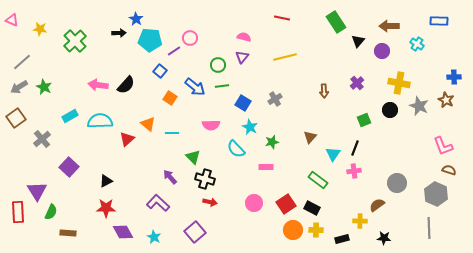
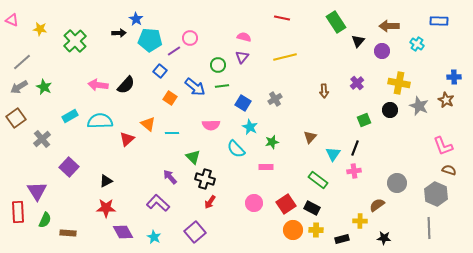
red arrow at (210, 202): rotated 112 degrees clockwise
green semicircle at (51, 212): moved 6 px left, 8 px down
